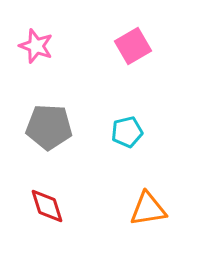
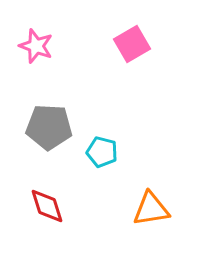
pink square: moved 1 px left, 2 px up
cyan pentagon: moved 25 px left, 20 px down; rotated 28 degrees clockwise
orange triangle: moved 3 px right
